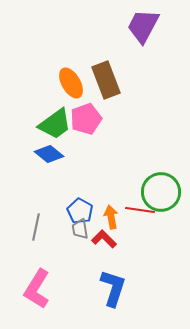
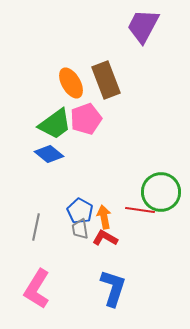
orange arrow: moved 7 px left
red L-shape: moved 1 px right, 1 px up; rotated 15 degrees counterclockwise
